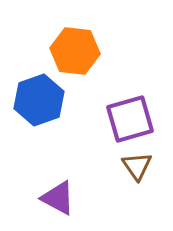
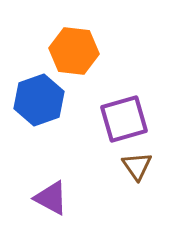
orange hexagon: moved 1 px left
purple square: moved 6 px left
purple triangle: moved 7 px left
